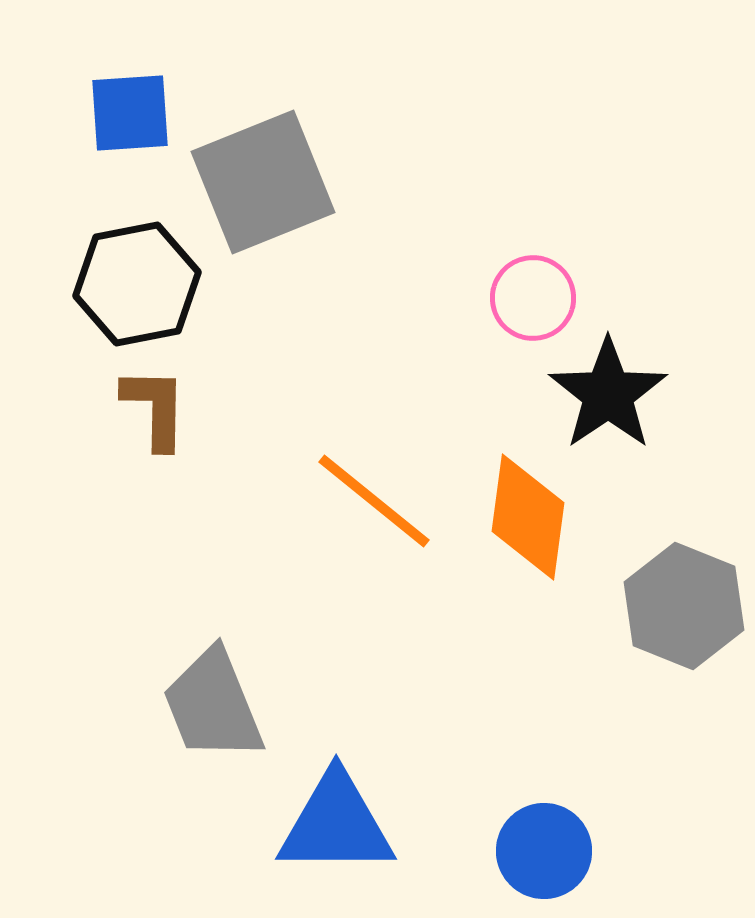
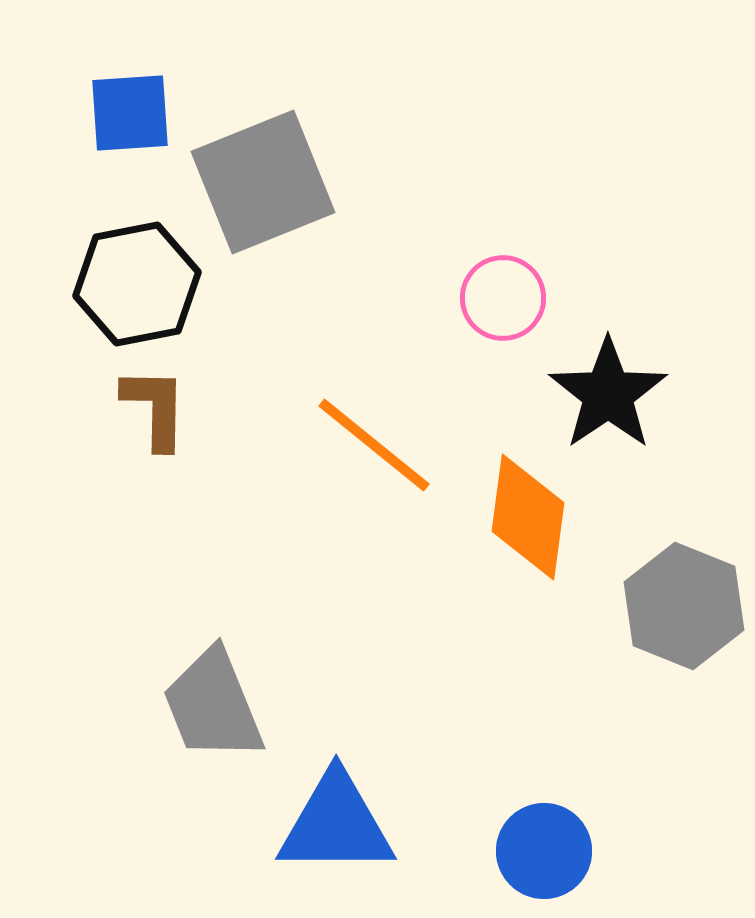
pink circle: moved 30 px left
orange line: moved 56 px up
